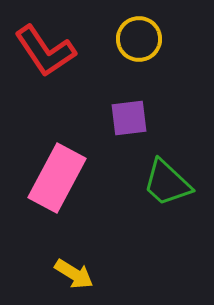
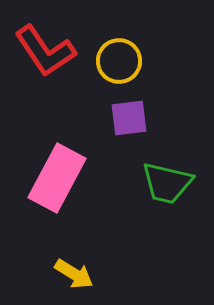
yellow circle: moved 20 px left, 22 px down
green trapezoid: rotated 30 degrees counterclockwise
